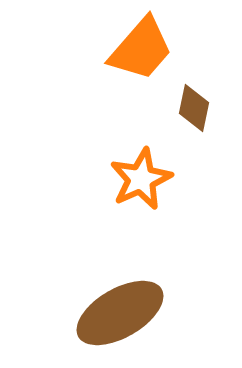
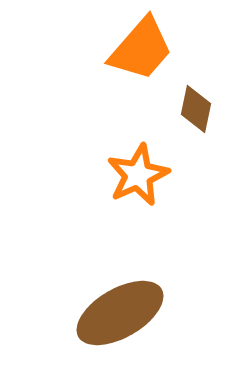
brown diamond: moved 2 px right, 1 px down
orange star: moved 3 px left, 4 px up
